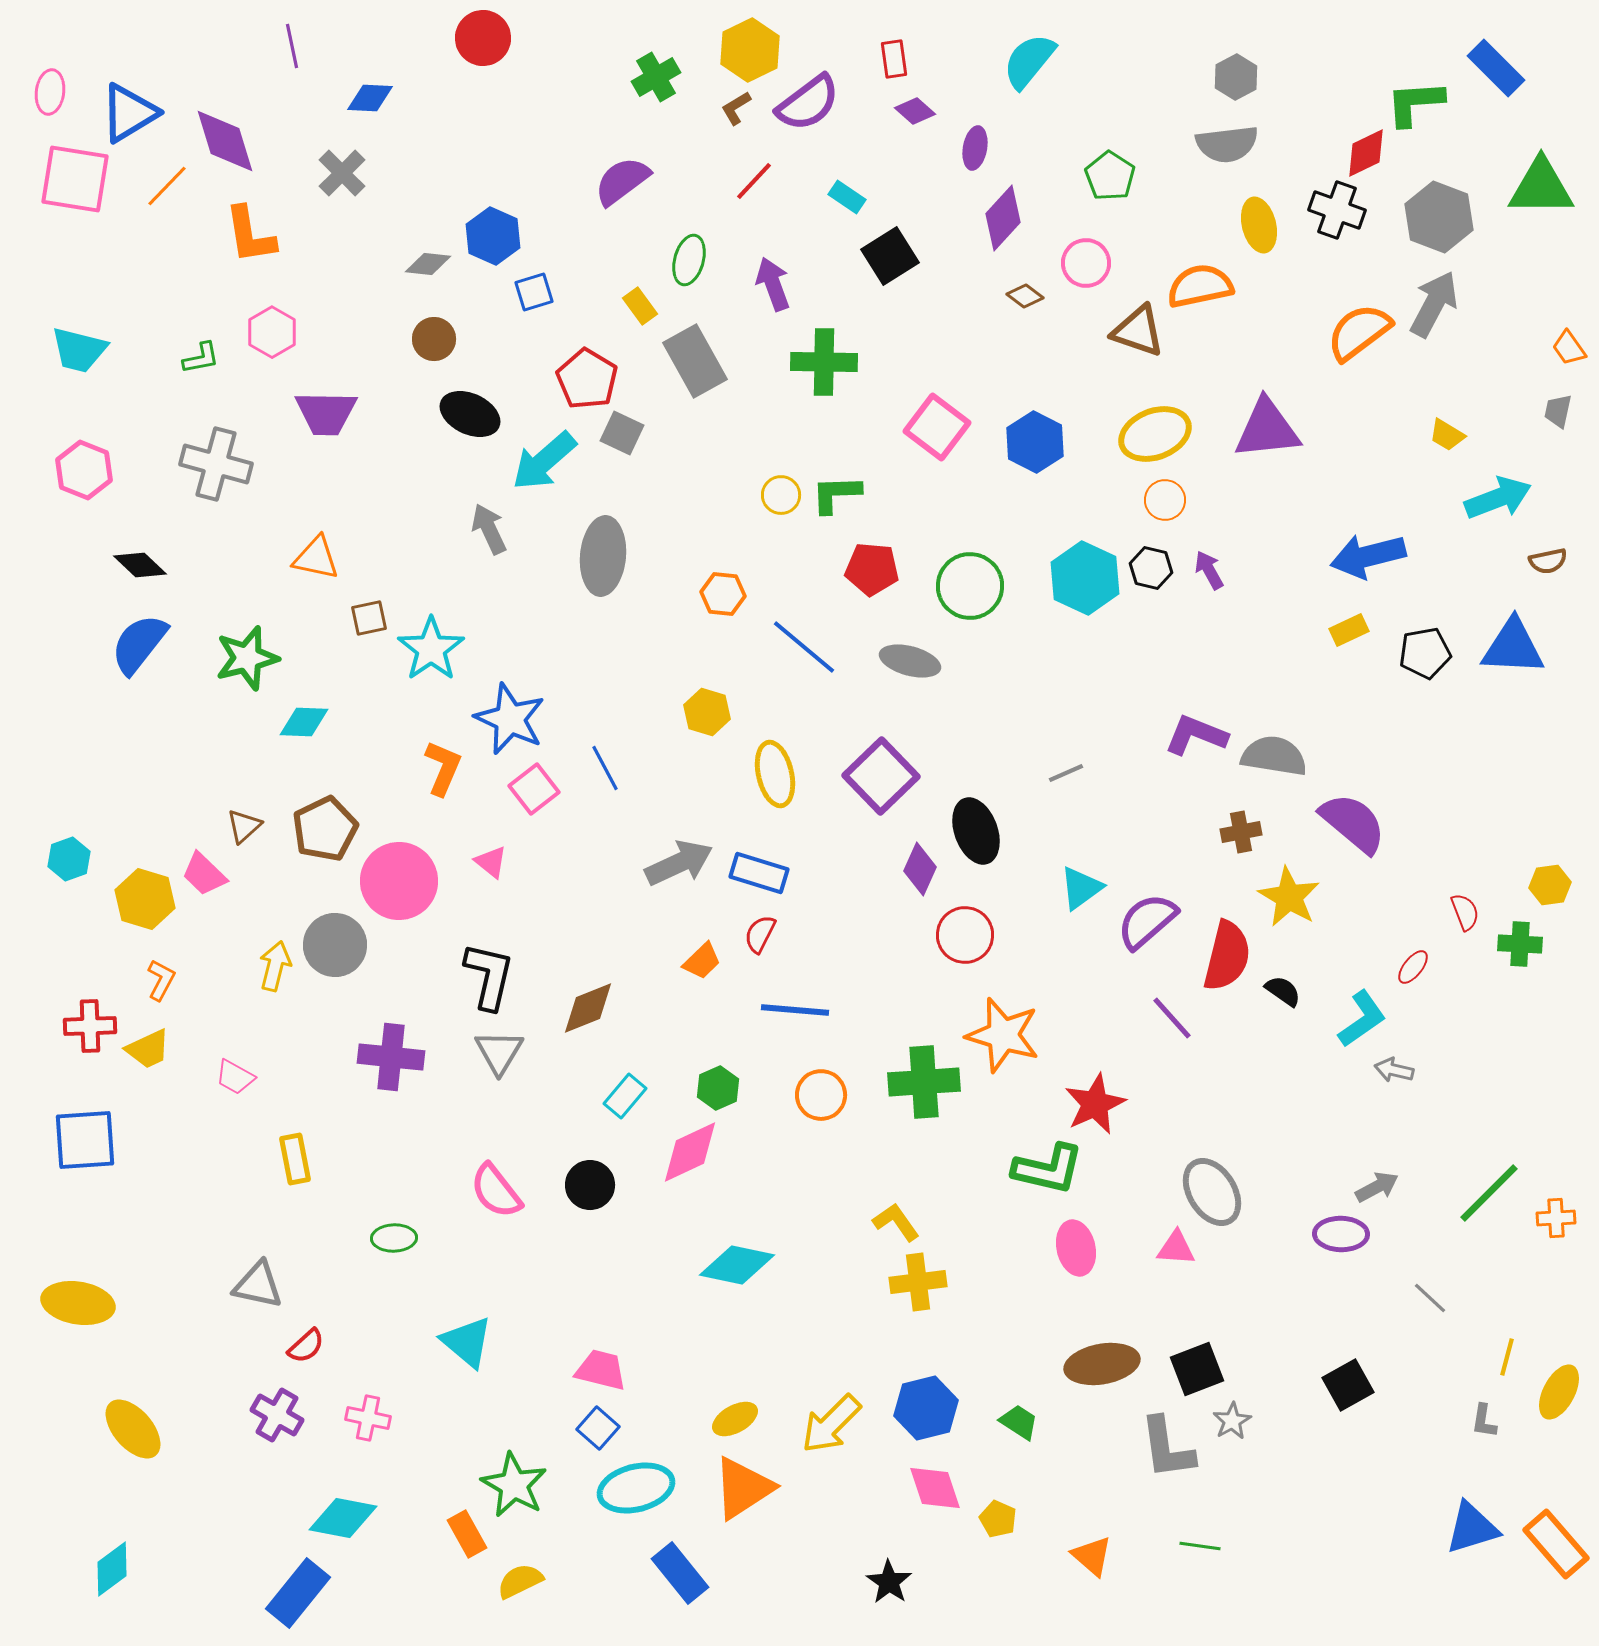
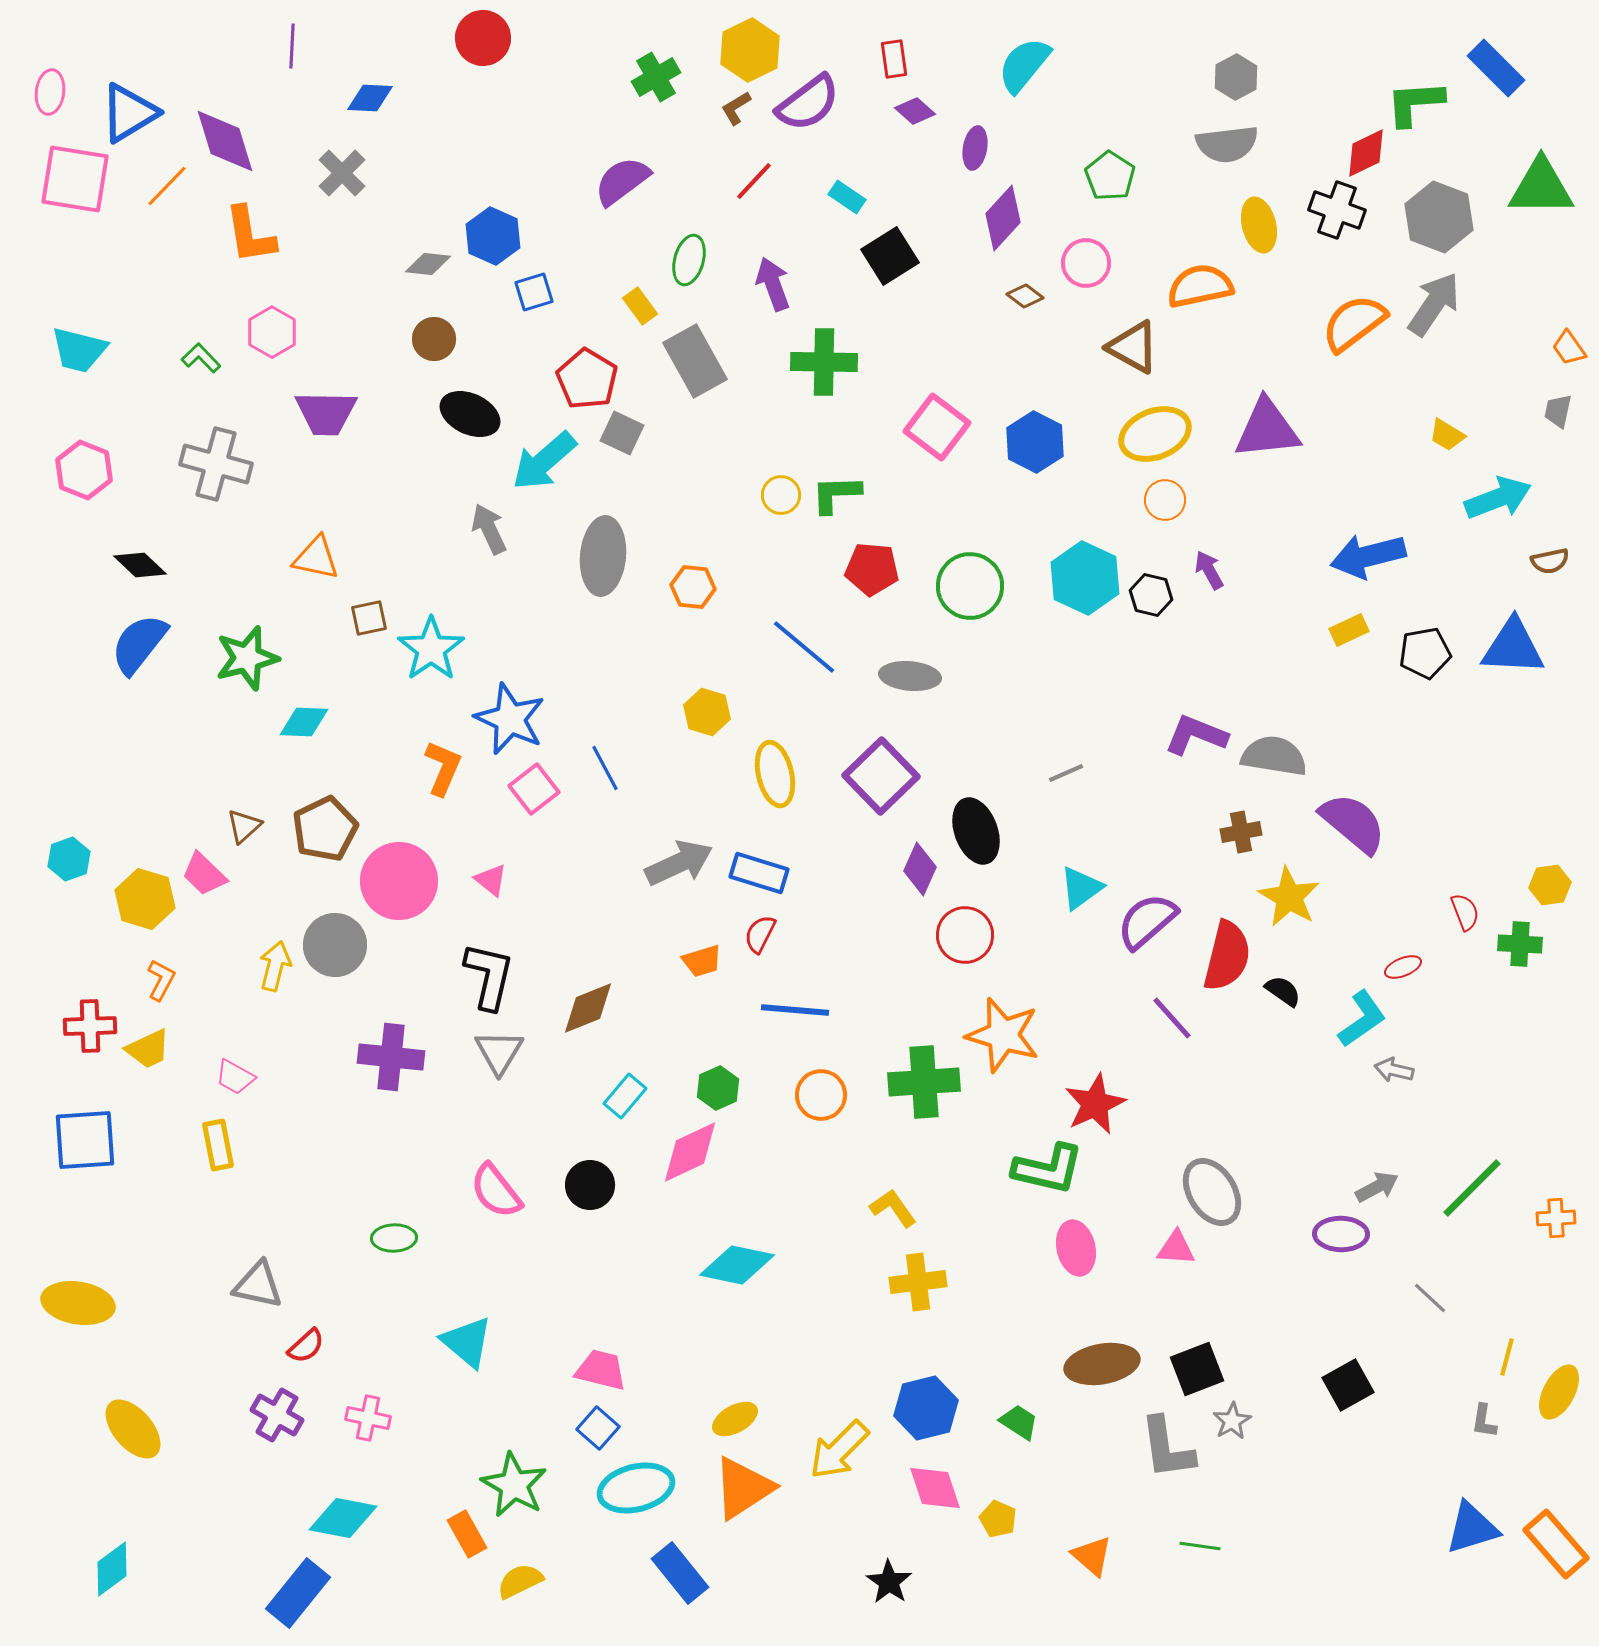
purple line at (292, 46): rotated 15 degrees clockwise
cyan semicircle at (1029, 61): moved 5 px left, 4 px down
gray arrow at (1434, 304): rotated 6 degrees clockwise
brown triangle at (1138, 331): moved 5 px left, 16 px down; rotated 10 degrees clockwise
orange semicircle at (1359, 332): moved 5 px left, 9 px up
green L-shape at (201, 358): rotated 123 degrees counterclockwise
brown semicircle at (1548, 561): moved 2 px right
black hexagon at (1151, 568): moved 27 px down
orange hexagon at (723, 594): moved 30 px left, 7 px up
gray ellipse at (910, 661): moved 15 px down; rotated 10 degrees counterclockwise
pink triangle at (491, 862): moved 18 px down
orange trapezoid at (702, 961): rotated 27 degrees clockwise
red ellipse at (1413, 967): moved 10 px left; rotated 30 degrees clockwise
yellow rectangle at (295, 1159): moved 77 px left, 14 px up
green line at (1489, 1193): moved 17 px left, 5 px up
yellow L-shape at (896, 1222): moved 3 px left, 14 px up
yellow arrow at (831, 1424): moved 8 px right, 26 px down
